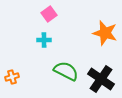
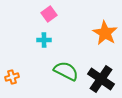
orange star: rotated 15 degrees clockwise
